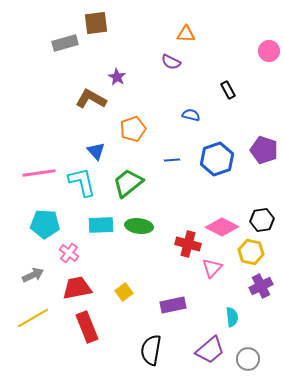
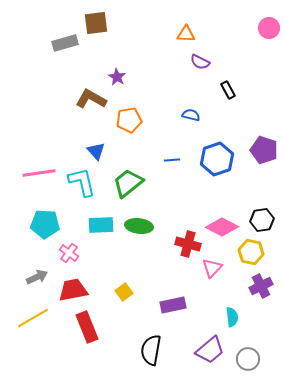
pink circle: moved 23 px up
purple semicircle: moved 29 px right
orange pentagon: moved 4 px left, 9 px up; rotated 10 degrees clockwise
gray arrow: moved 4 px right, 2 px down
red trapezoid: moved 4 px left, 2 px down
